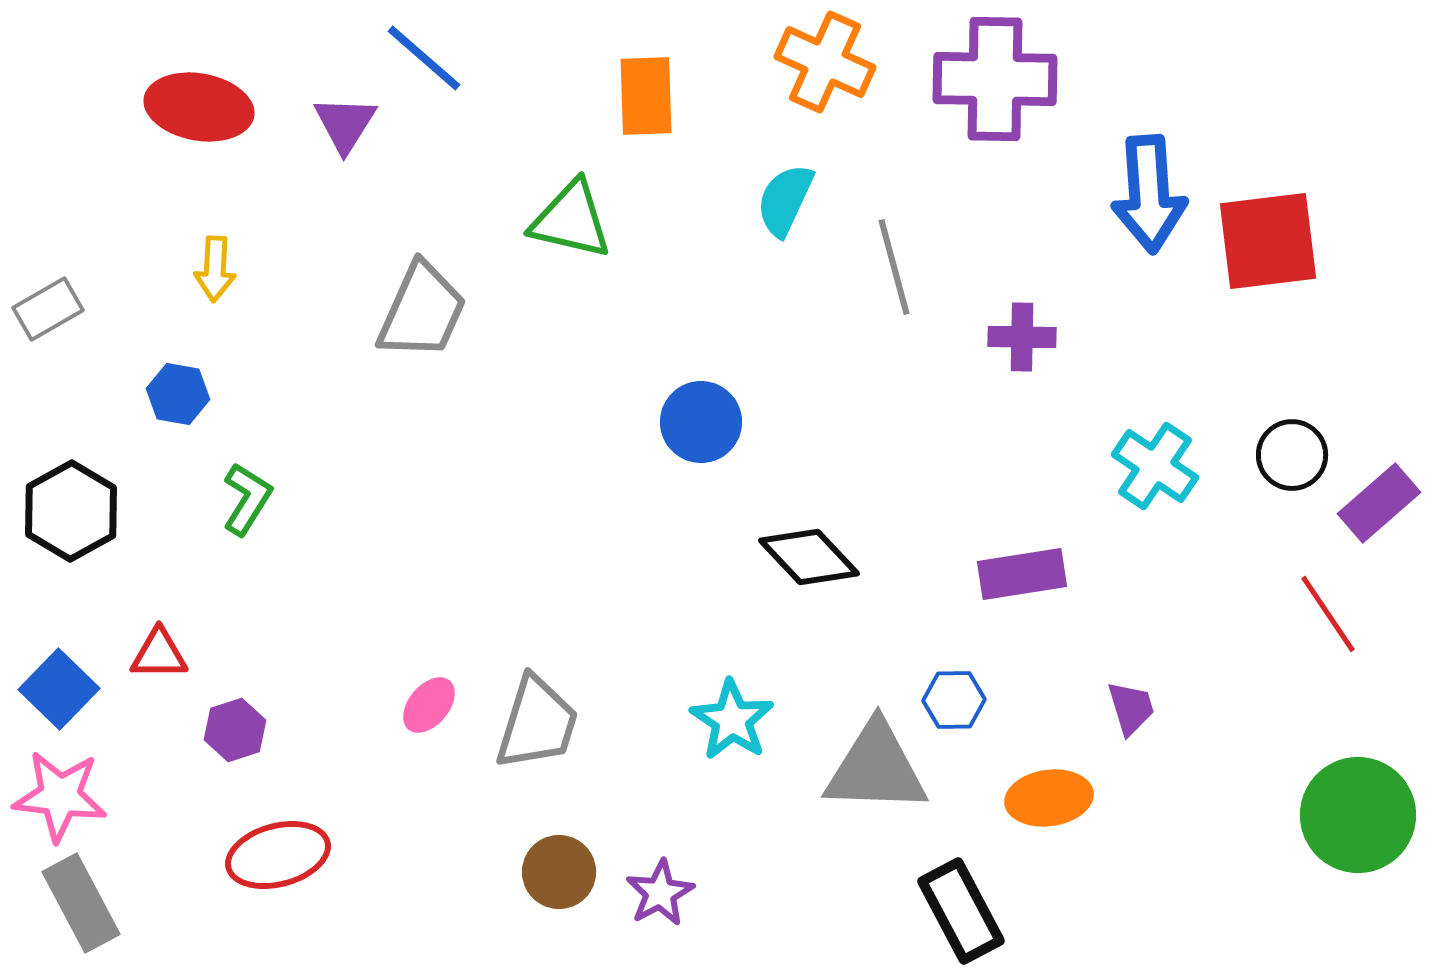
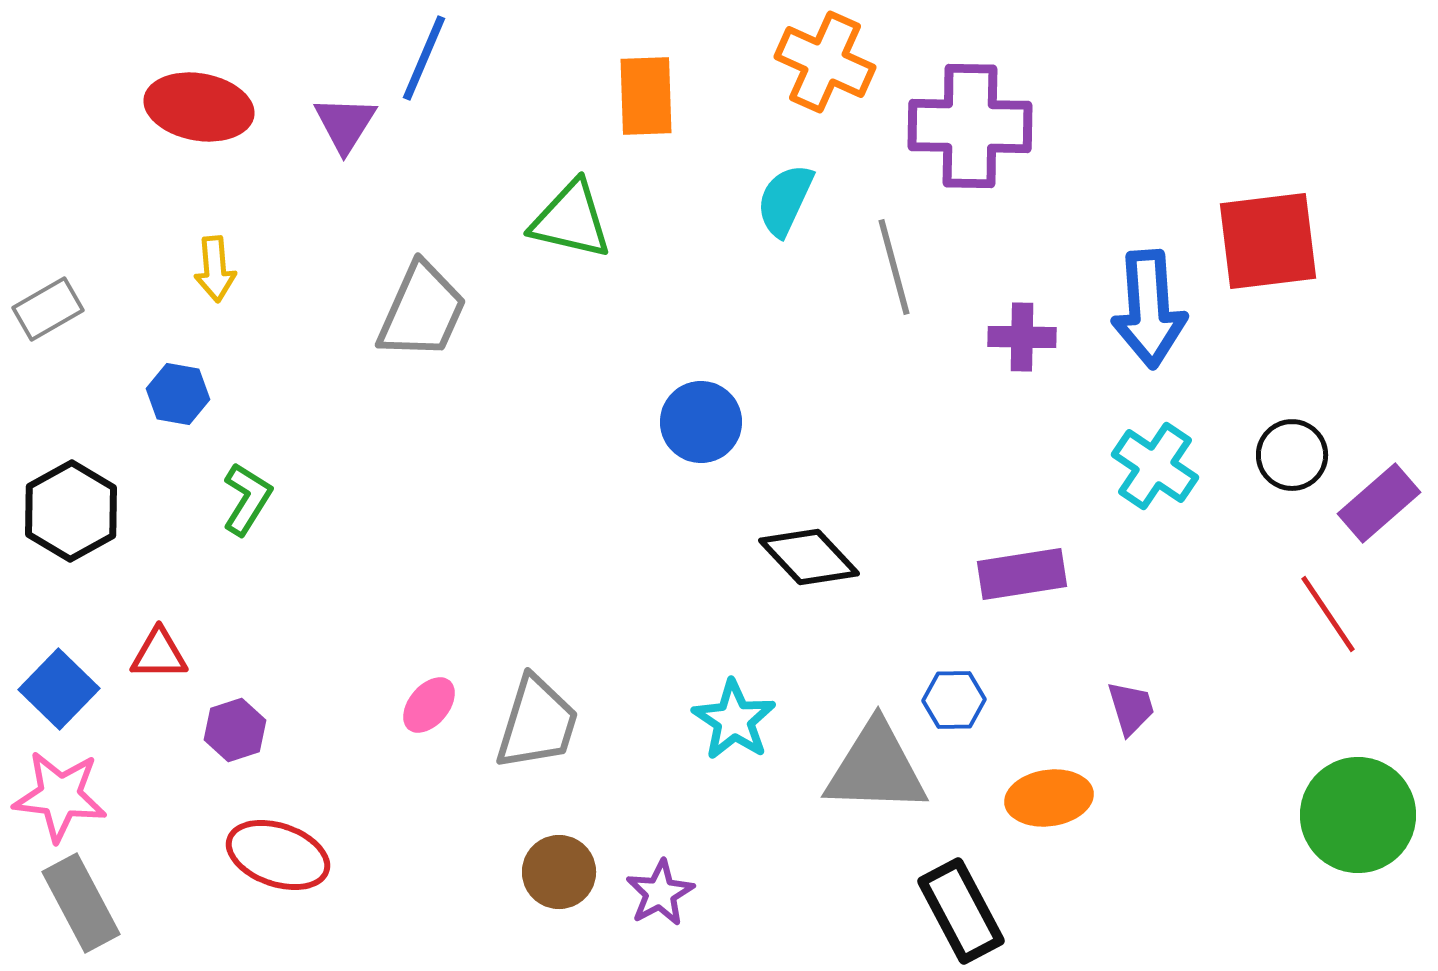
blue line at (424, 58): rotated 72 degrees clockwise
purple cross at (995, 79): moved 25 px left, 47 px down
blue arrow at (1149, 194): moved 115 px down
yellow arrow at (215, 269): rotated 8 degrees counterclockwise
cyan star at (732, 720): moved 2 px right
red ellipse at (278, 855): rotated 34 degrees clockwise
